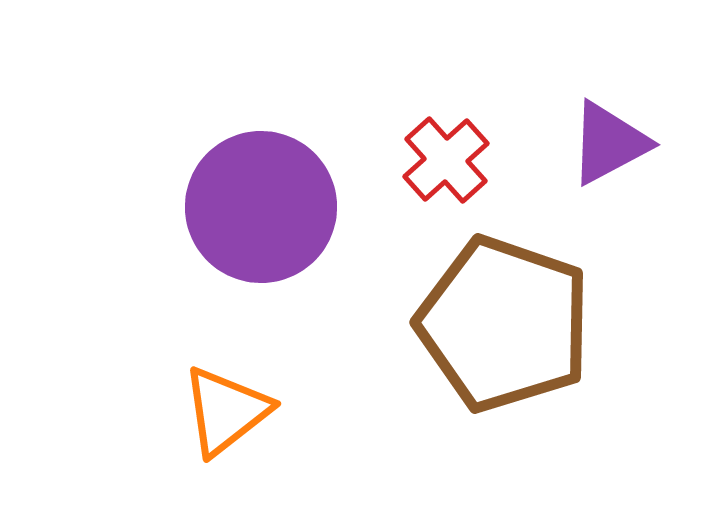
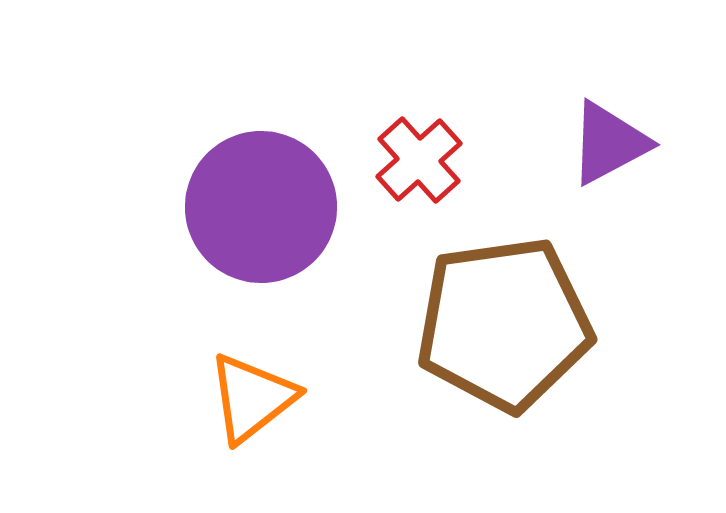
red cross: moved 27 px left
brown pentagon: rotated 27 degrees counterclockwise
orange triangle: moved 26 px right, 13 px up
